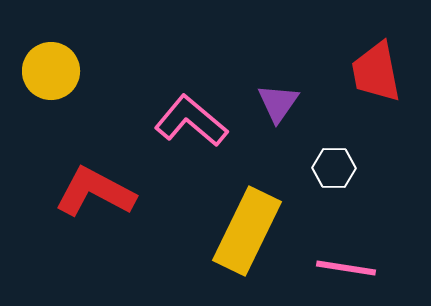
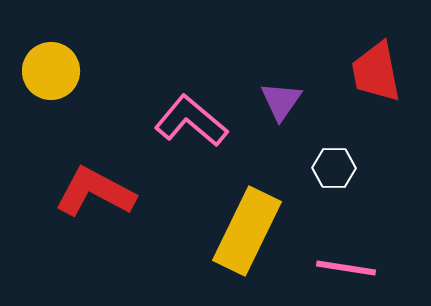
purple triangle: moved 3 px right, 2 px up
